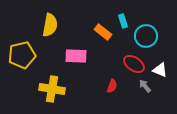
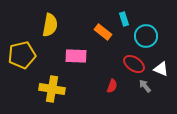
cyan rectangle: moved 1 px right, 2 px up
white triangle: moved 1 px right, 1 px up
